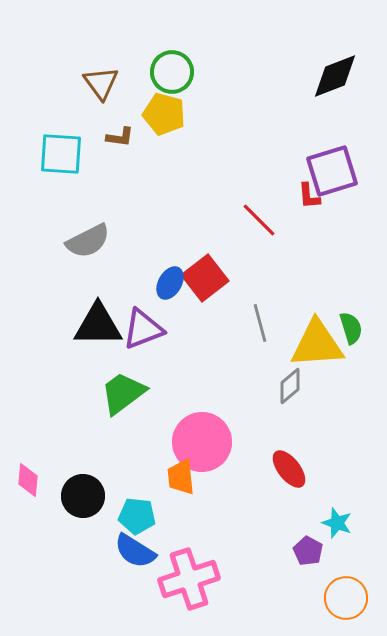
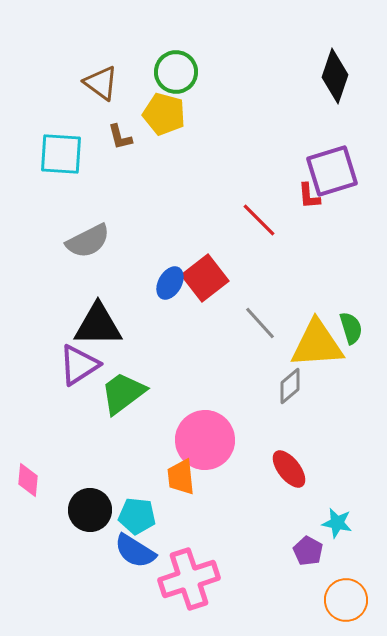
green circle: moved 4 px right
black diamond: rotated 50 degrees counterclockwise
brown triangle: rotated 18 degrees counterclockwise
brown L-shape: rotated 68 degrees clockwise
gray line: rotated 27 degrees counterclockwise
purple triangle: moved 64 px left, 36 px down; rotated 12 degrees counterclockwise
pink circle: moved 3 px right, 2 px up
black circle: moved 7 px right, 14 px down
cyan star: rotated 8 degrees counterclockwise
orange circle: moved 2 px down
